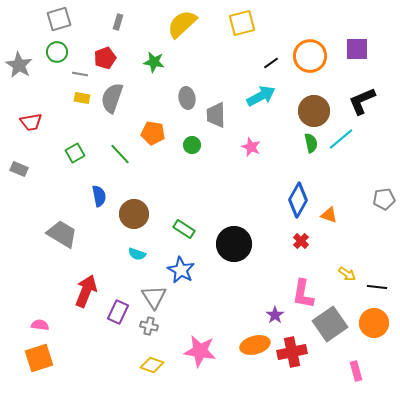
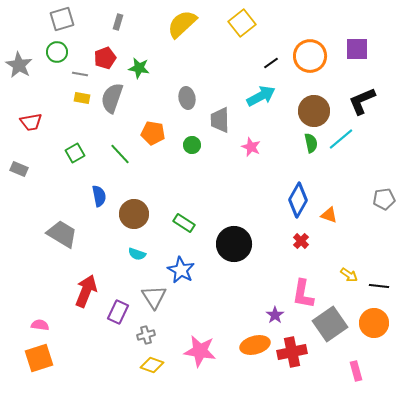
gray square at (59, 19): moved 3 px right
yellow square at (242, 23): rotated 24 degrees counterclockwise
green star at (154, 62): moved 15 px left, 6 px down
gray trapezoid at (216, 115): moved 4 px right, 5 px down
green rectangle at (184, 229): moved 6 px up
yellow arrow at (347, 274): moved 2 px right, 1 px down
black line at (377, 287): moved 2 px right, 1 px up
gray cross at (149, 326): moved 3 px left, 9 px down; rotated 30 degrees counterclockwise
